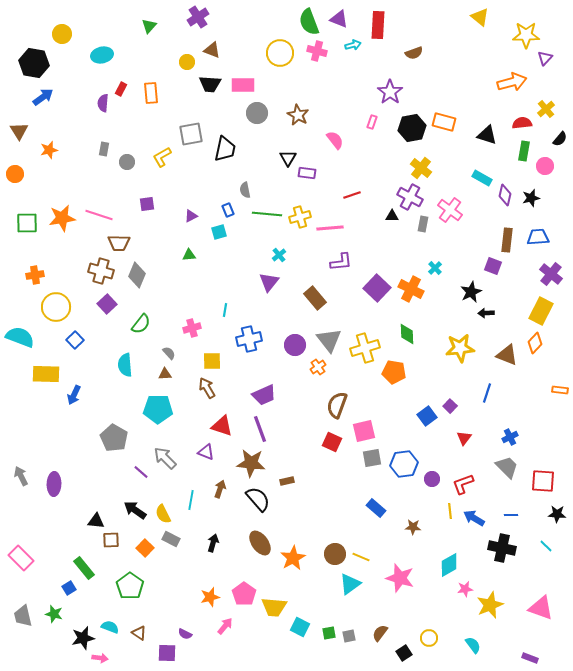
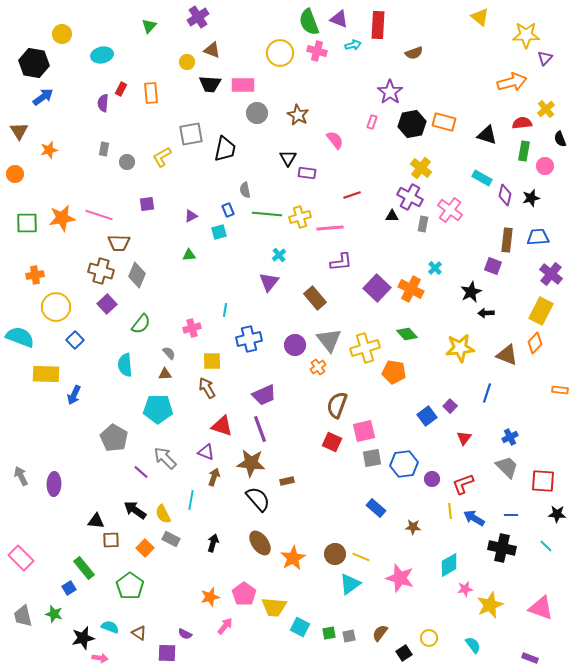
black hexagon at (412, 128): moved 4 px up
black semicircle at (560, 139): rotated 119 degrees clockwise
green diamond at (407, 334): rotated 40 degrees counterclockwise
brown arrow at (220, 489): moved 6 px left, 12 px up
